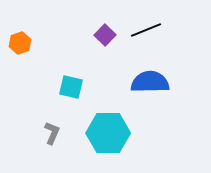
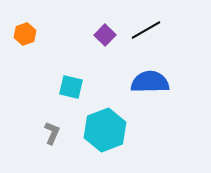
black line: rotated 8 degrees counterclockwise
orange hexagon: moved 5 px right, 9 px up
cyan hexagon: moved 3 px left, 3 px up; rotated 21 degrees counterclockwise
